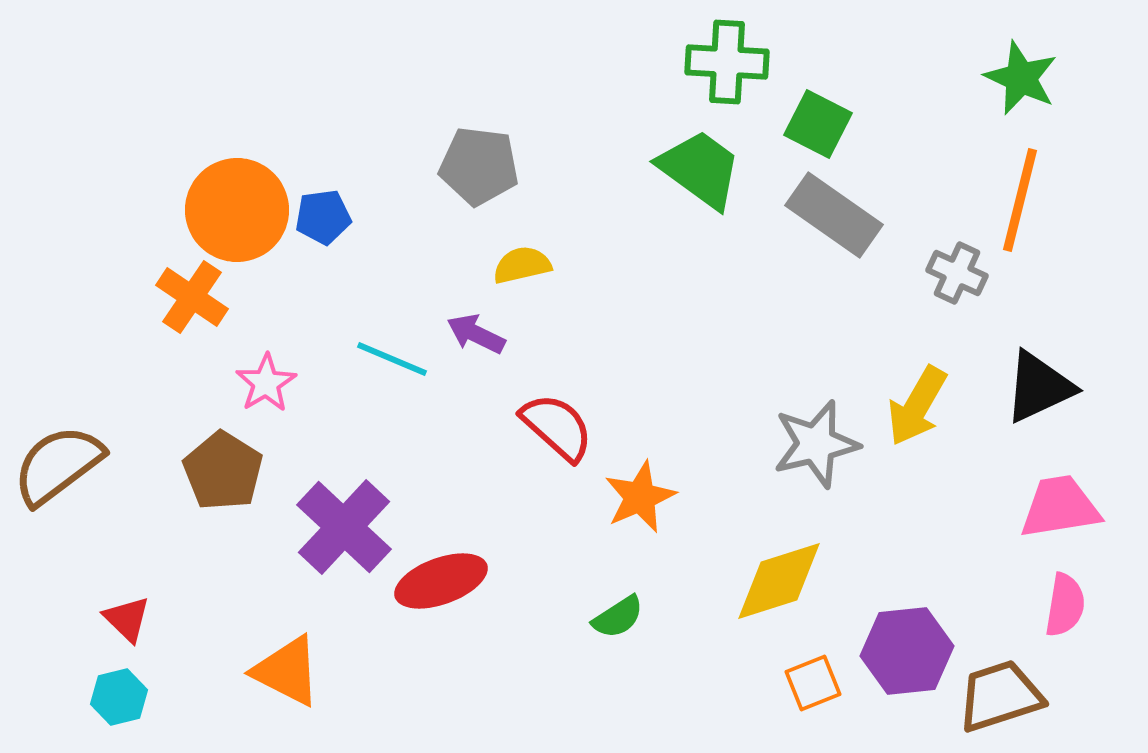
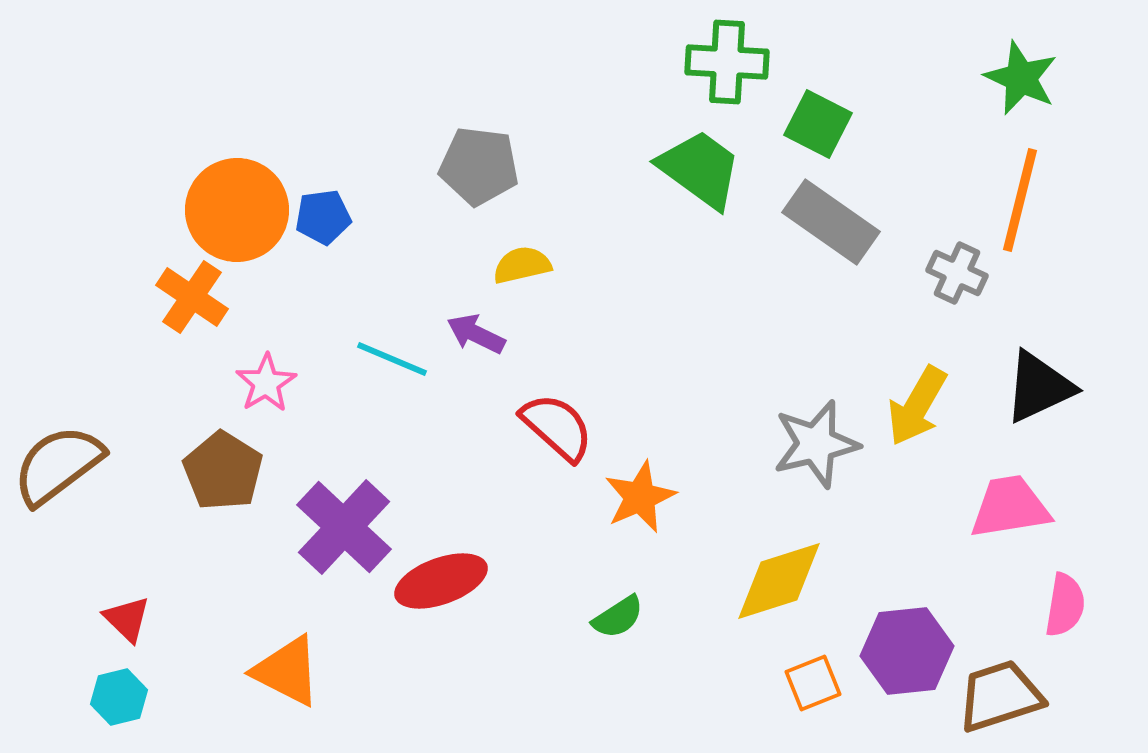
gray rectangle: moved 3 px left, 7 px down
pink trapezoid: moved 50 px left
